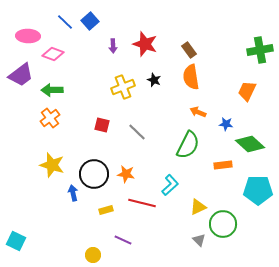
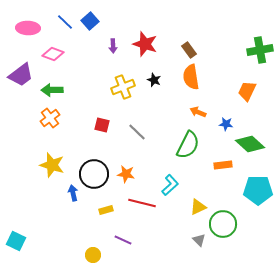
pink ellipse: moved 8 px up
